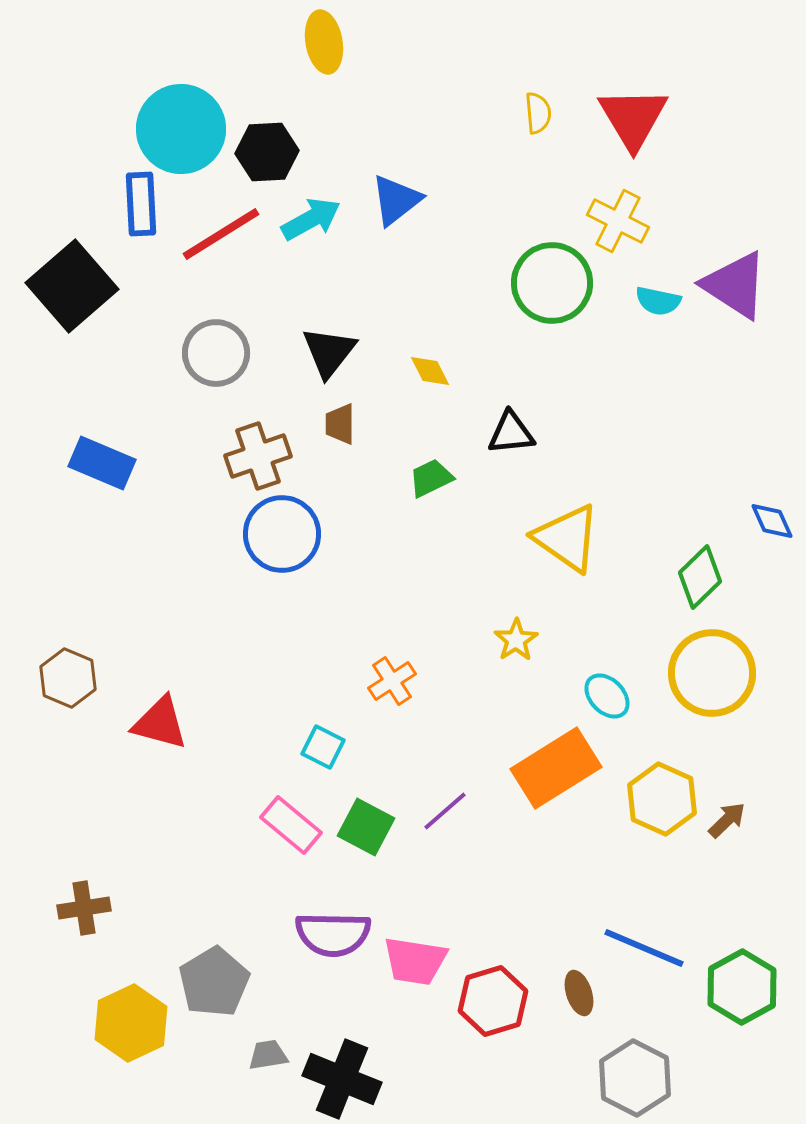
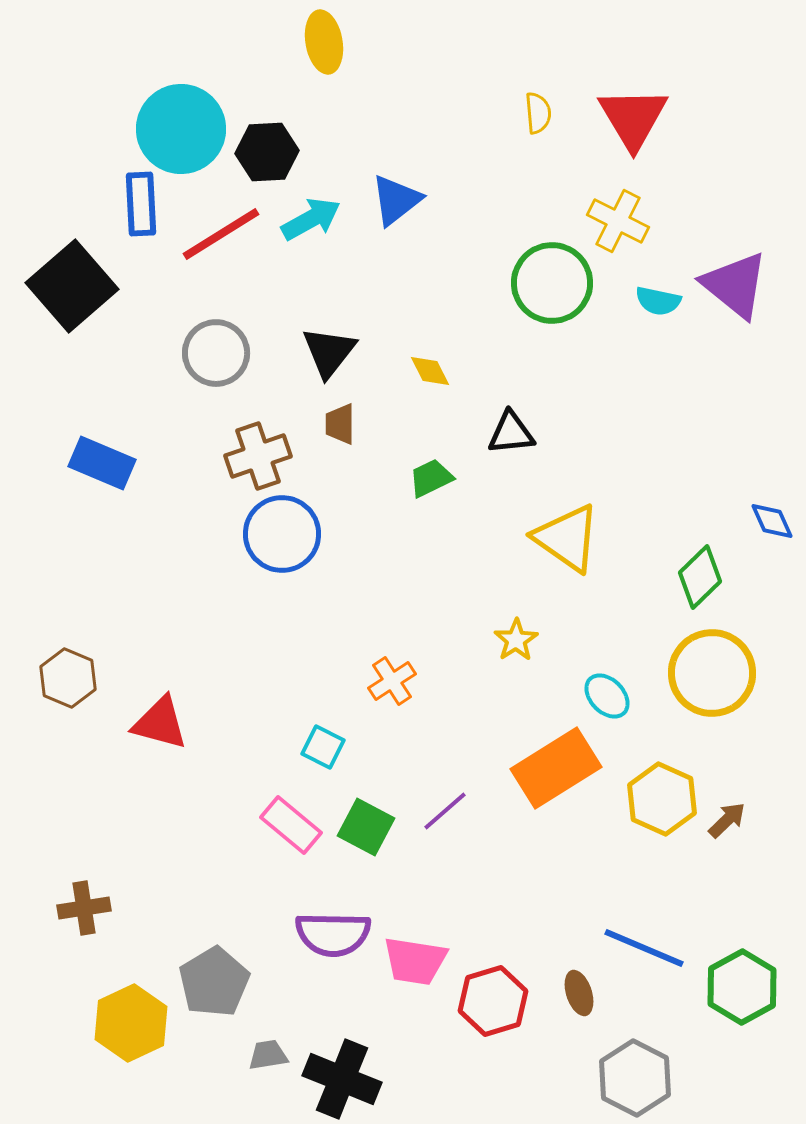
purple triangle at (735, 285): rotated 6 degrees clockwise
